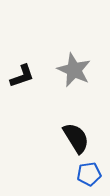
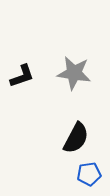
gray star: moved 3 px down; rotated 16 degrees counterclockwise
black semicircle: rotated 60 degrees clockwise
